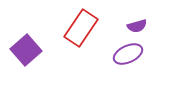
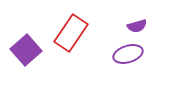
red rectangle: moved 10 px left, 5 px down
purple ellipse: rotated 8 degrees clockwise
